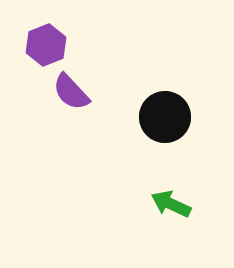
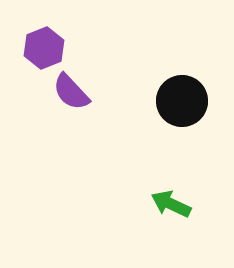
purple hexagon: moved 2 px left, 3 px down
black circle: moved 17 px right, 16 px up
